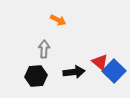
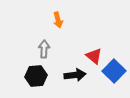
orange arrow: rotated 49 degrees clockwise
red triangle: moved 6 px left, 6 px up
black arrow: moved 1 px right, 3 px down
